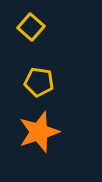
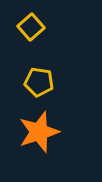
yellow square: rotated 8 degrees clockwise
